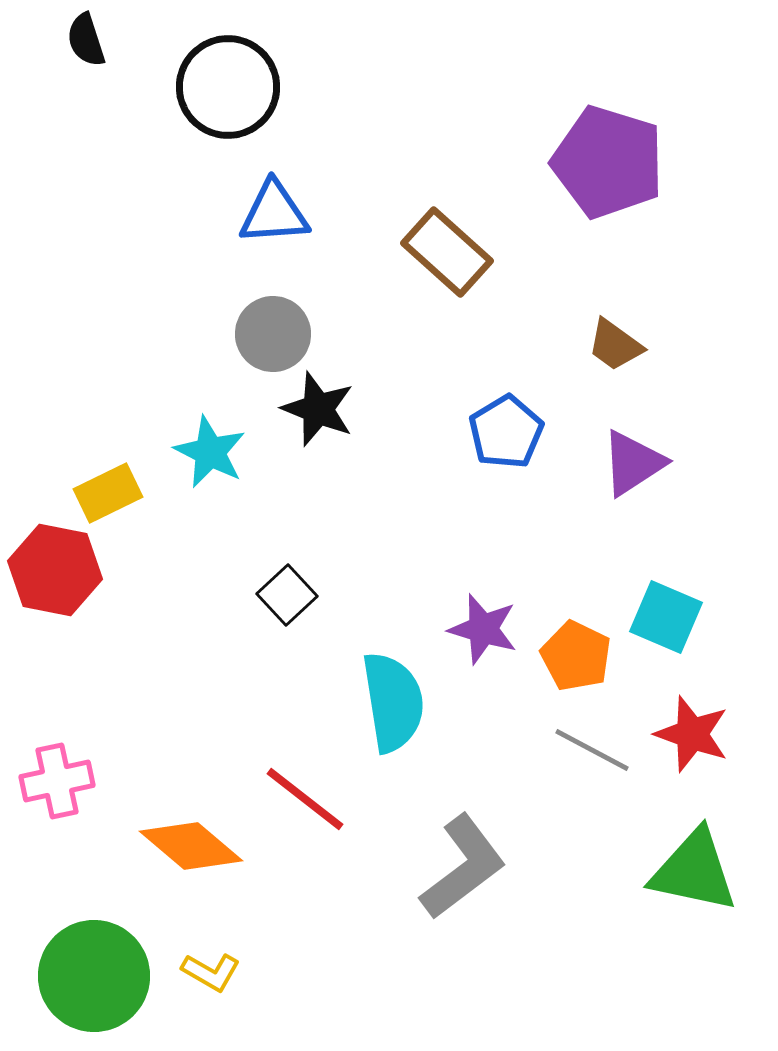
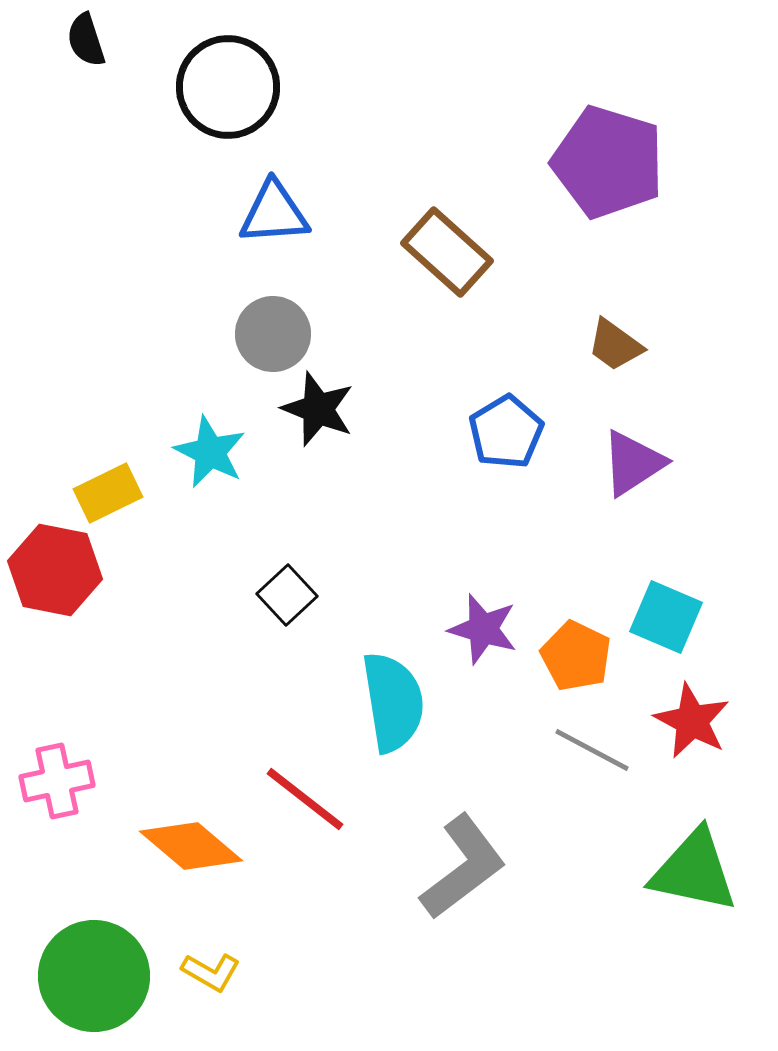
red star: moved 13 px up; rotated 8 degrees clockwise
